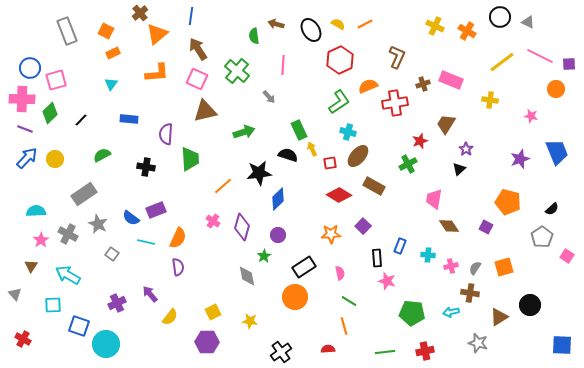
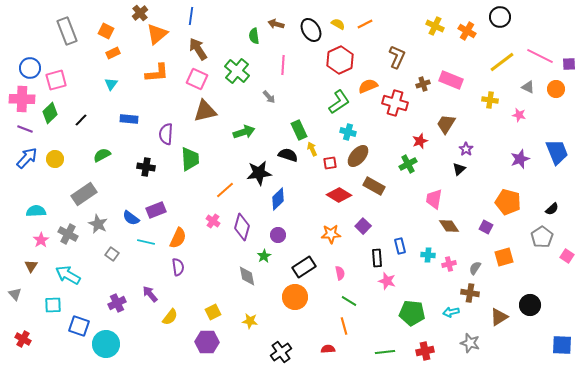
gray triangle at (528, 22): moved 65 px down
red cross at (395, 103): rotated 25 degrees clockwise
pink star at (531, 116): moved 12 px left, 1 px up
orange line at (223, 186): moved 2 px right, 4 px down
blue rectangle at (400, 246): rotated 35 degrees counterclockwise
pink cross at (451, 266): moved 2 px left, 2 px up
orange square at (504, 267): moved 10 px up
gray star at (478, 343): moved 8 px left
